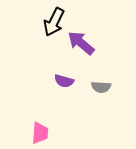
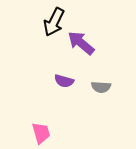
pink trapezoid: moved 1 px right; rotated 20 degrees counterclockwise
